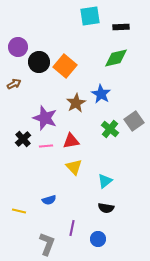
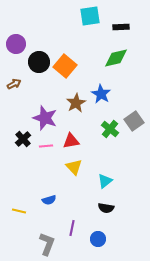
purple circle: moved 2 px left, 3 px up
